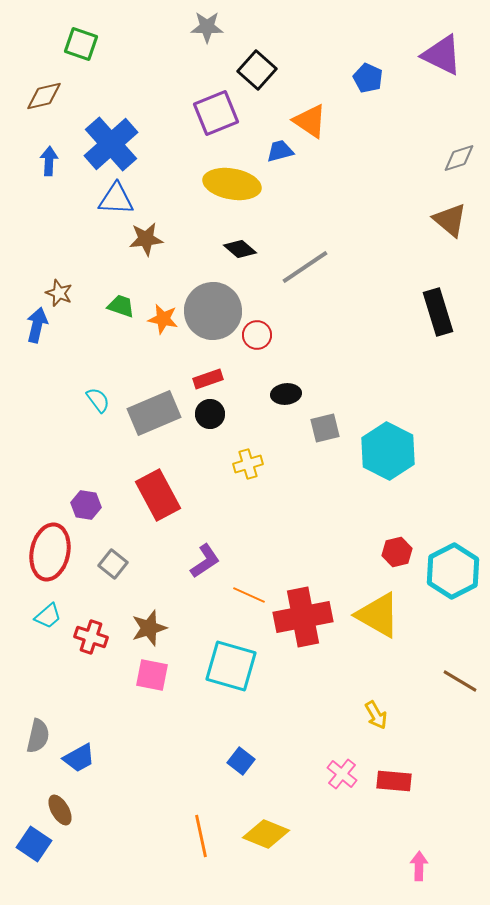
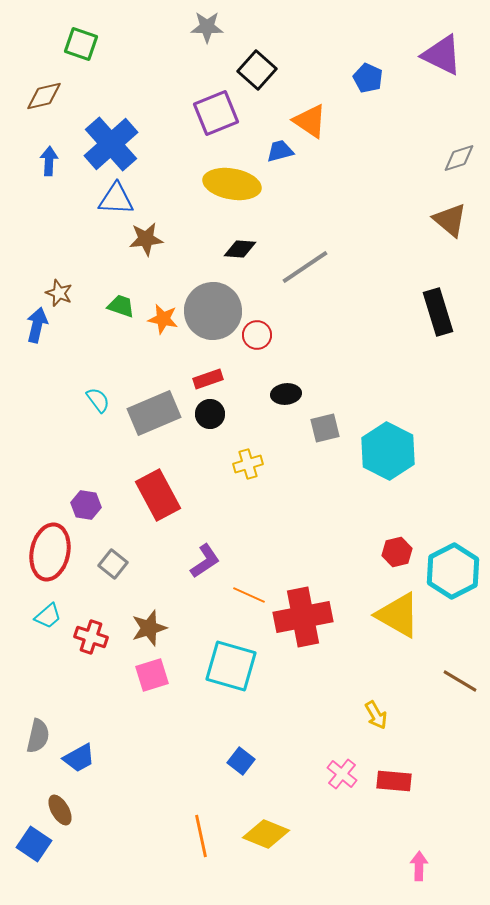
black diamond at (240, 249): rotated 36 degrees counterclockwise
yellow triangle at (378, 615): moved 20 px right
pink square at (152, 675): rotated 28 degrees counterclockwise
